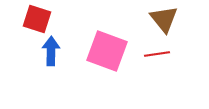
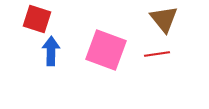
pink square: moved 1 px left, 1 px up
